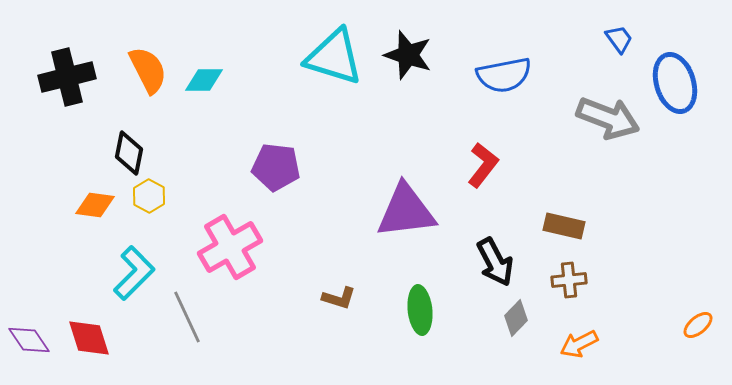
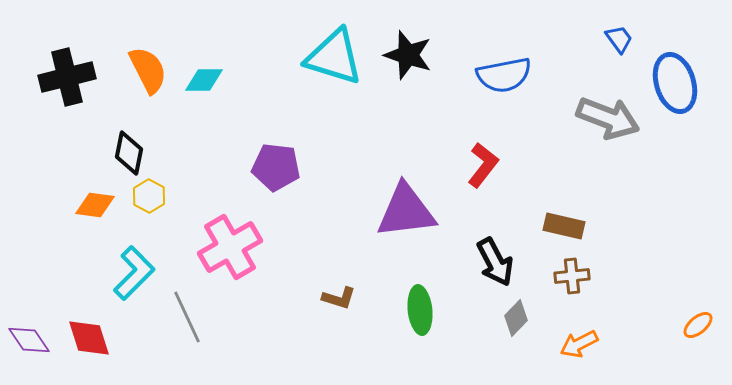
brown cross: moved 3 px right, 4 px up
